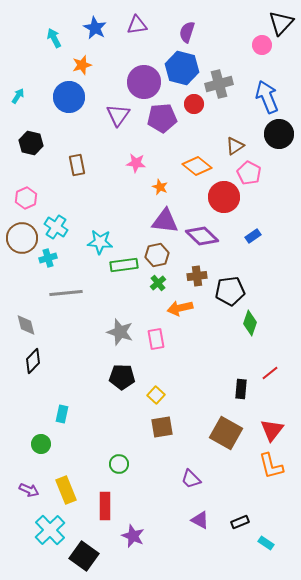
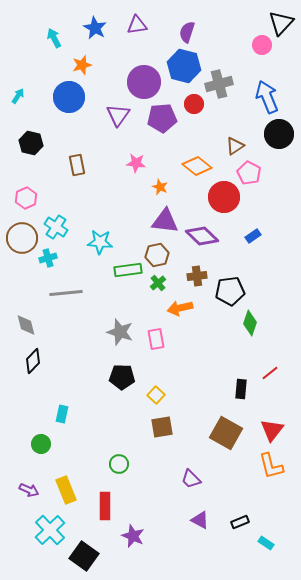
blue hexagon at (182, 68): moved 2 px right, 2 px up
green rectangle at (124, 265): moved 4 px right, 5 px down
